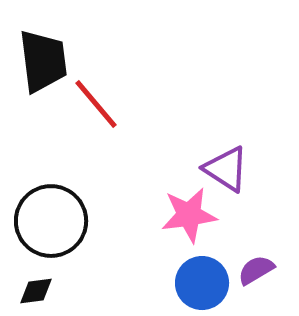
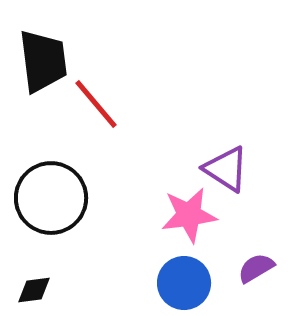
black circle: moved 23 px up
purple semicircle: moved 2 px up
blue circle: moved 18 px left
black diamond: moved 2 px left, 1 px up
